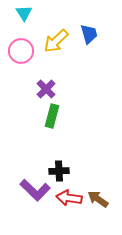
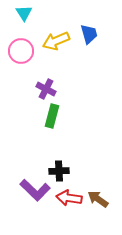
yellow arrow: rotated 20 degrees clockwise
purple cross: rotated 18 degrees counterclockwise
